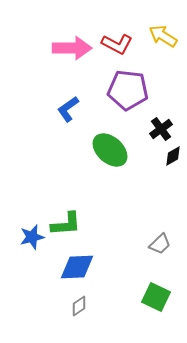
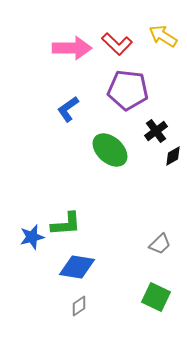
red L-shape: rotated 16 degrees clockwise
black cross: moved 5 px left, 2 px down
blue diamond: rotated 12 degrees clockwise
